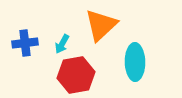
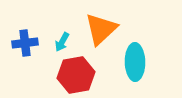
orange triangle: moved 4 px down
cyan arrow: moved 2 px up
